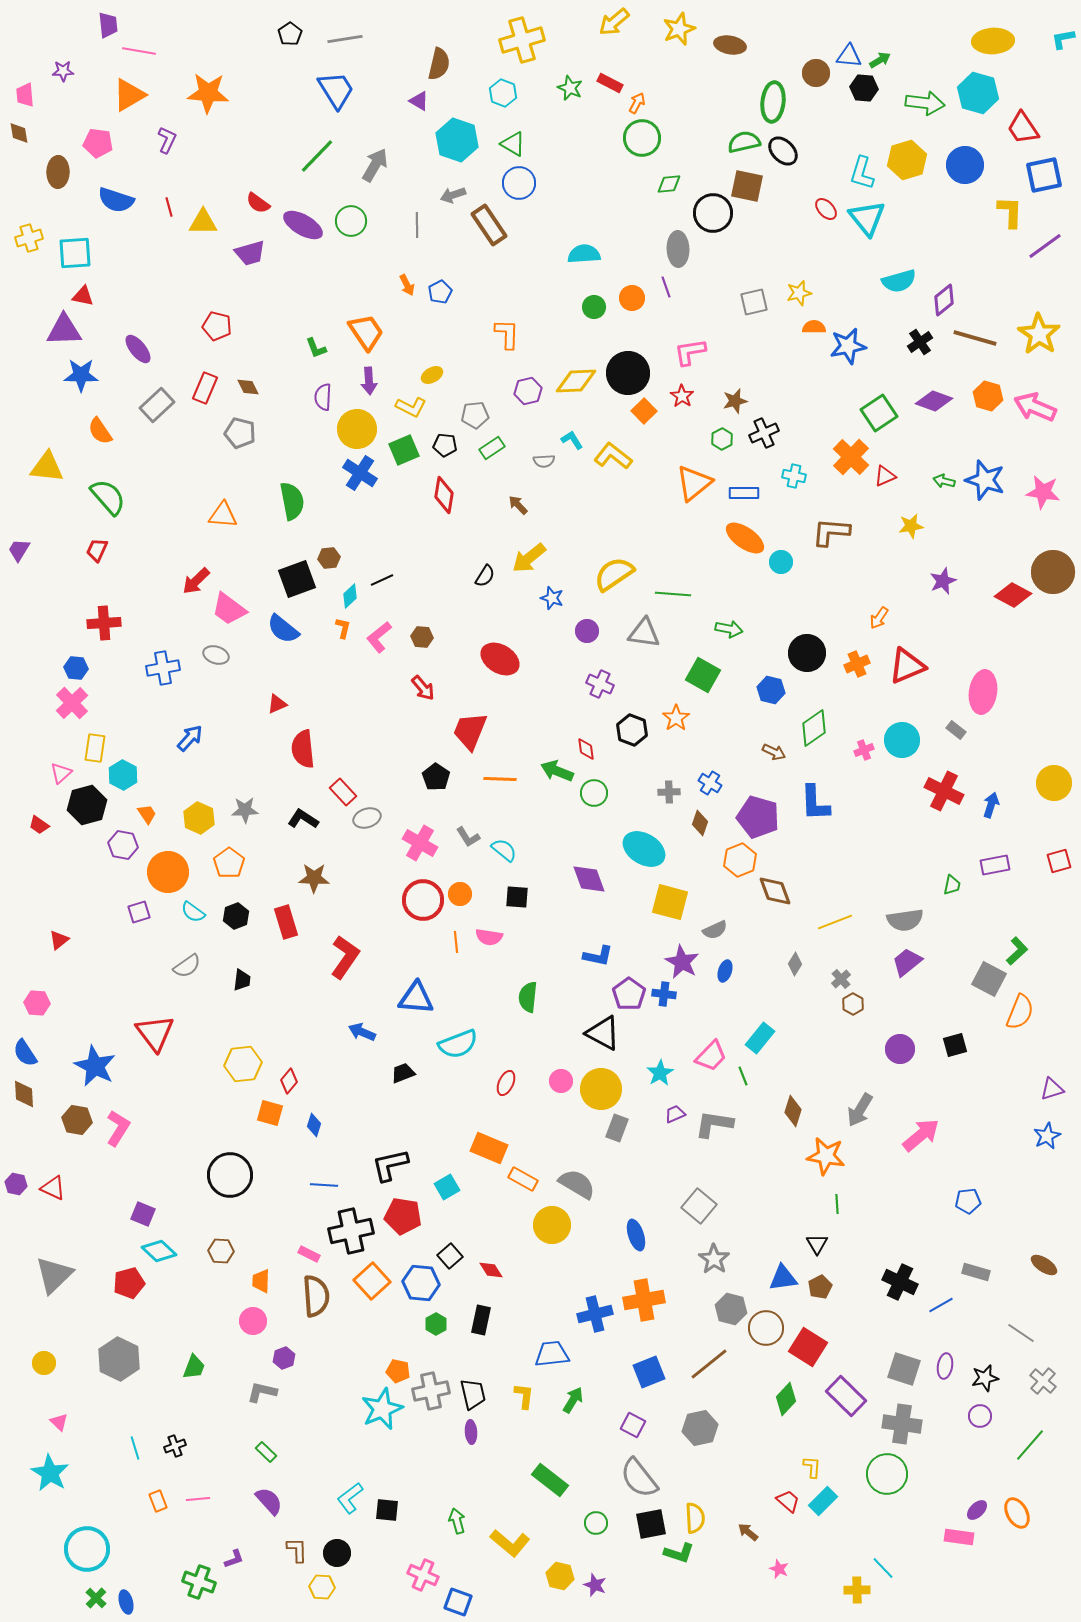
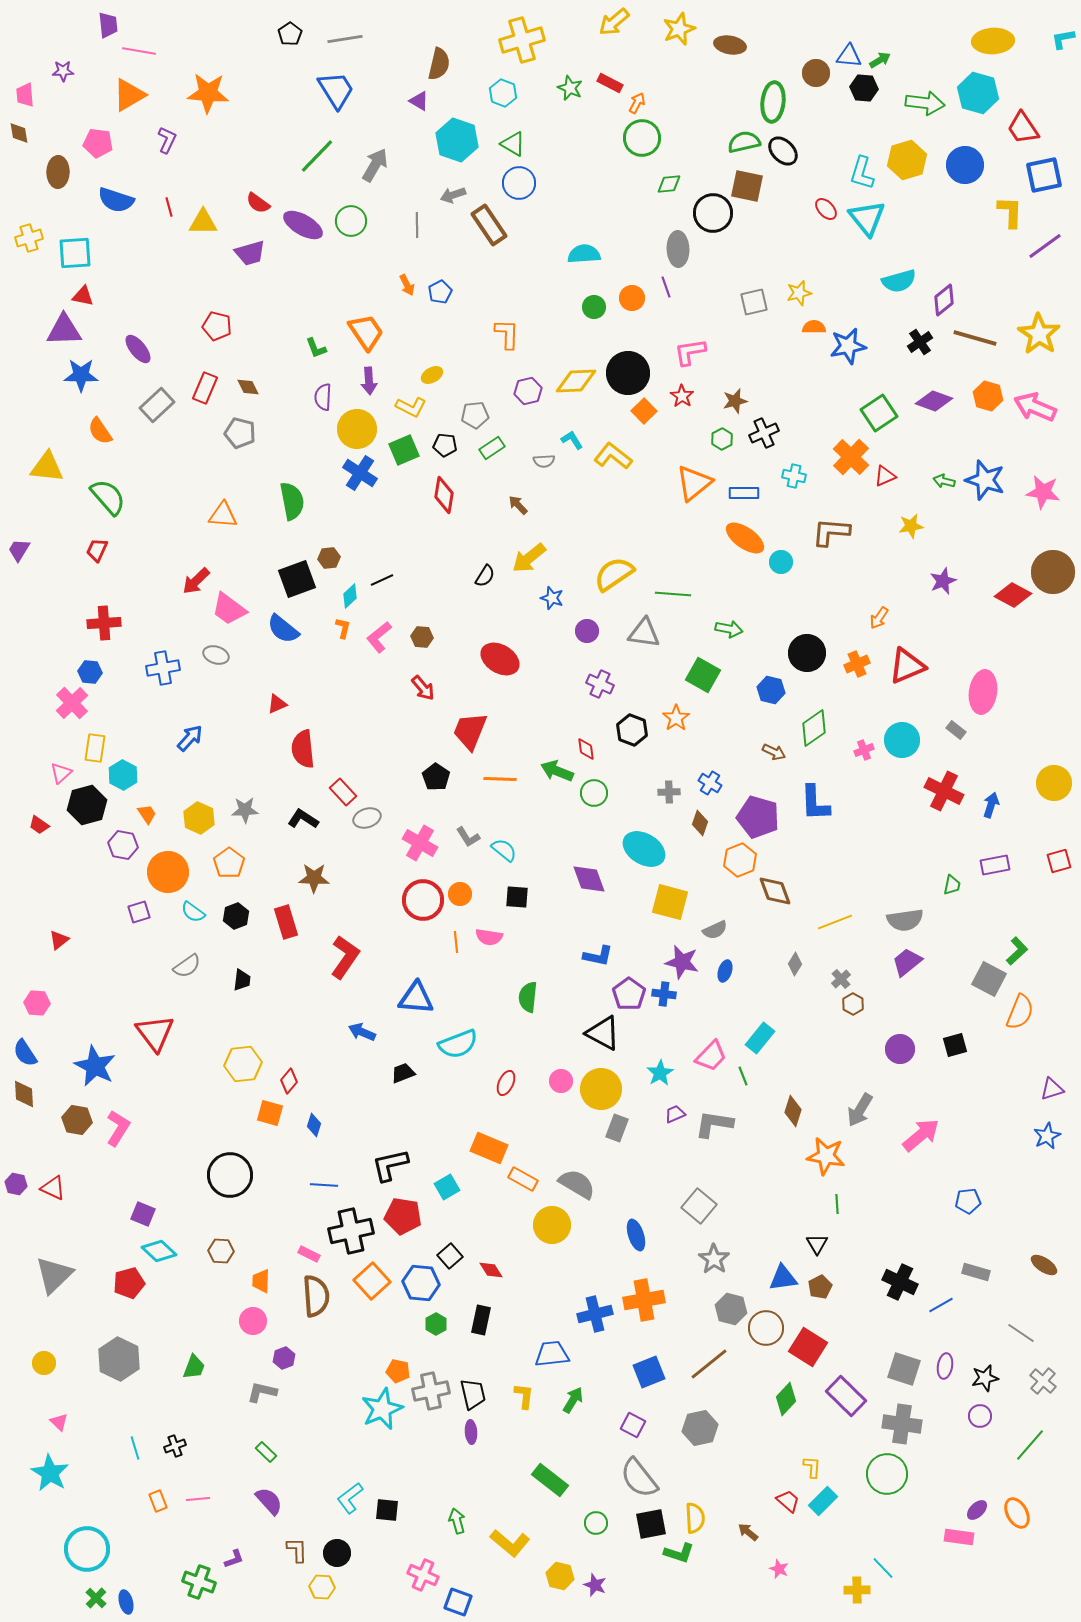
blue hexagon at (76, 668): moved 14 px right, 4 px down
purple star at (682, 962): rotated 16 degrees counterclockwise
